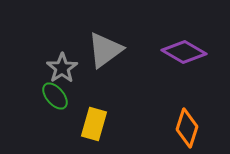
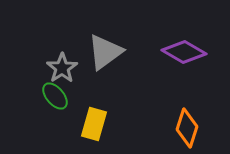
gray triangle: moved 2 px down
